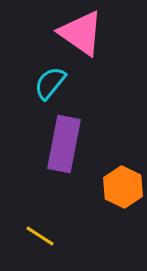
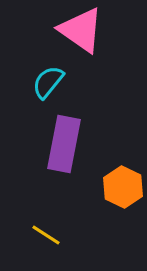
pink triangle: moved 3 px up
cyan semicircle: moved 2 px left, 1 px up
yellow line: moved 6 px right, 1 px up
